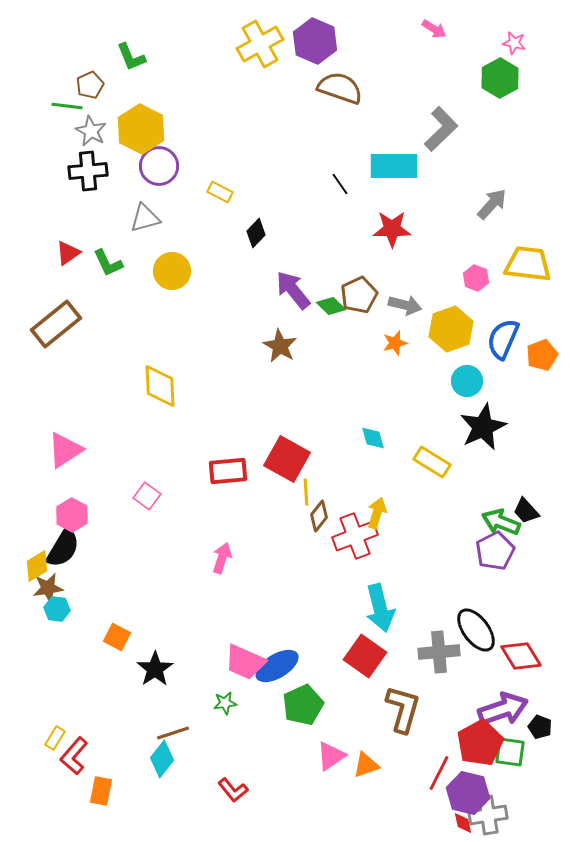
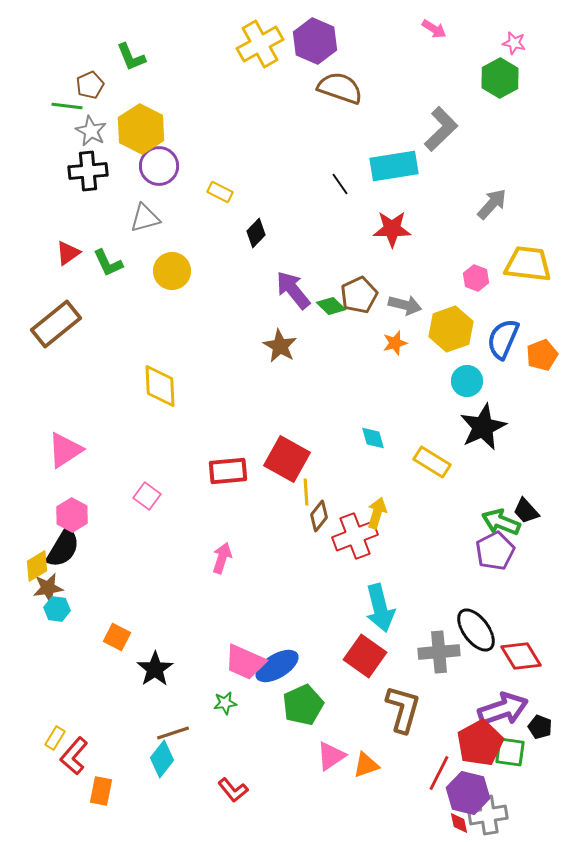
cyan rectangle at (394, 166): rotated 9 degrees counterclockwise
red diamond at (463, 823): moved 4 px left
